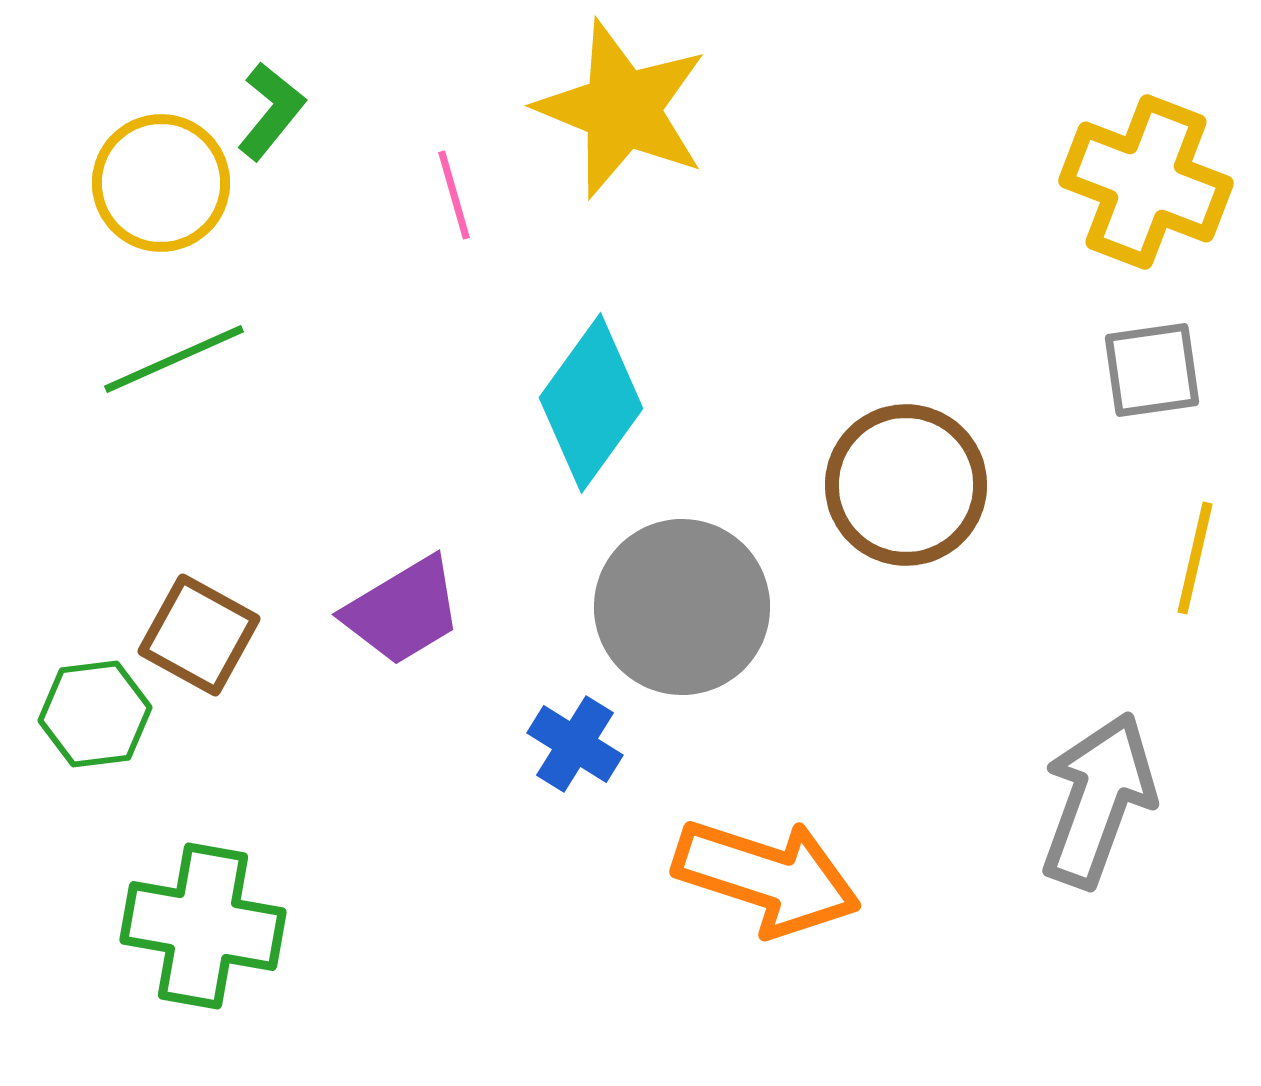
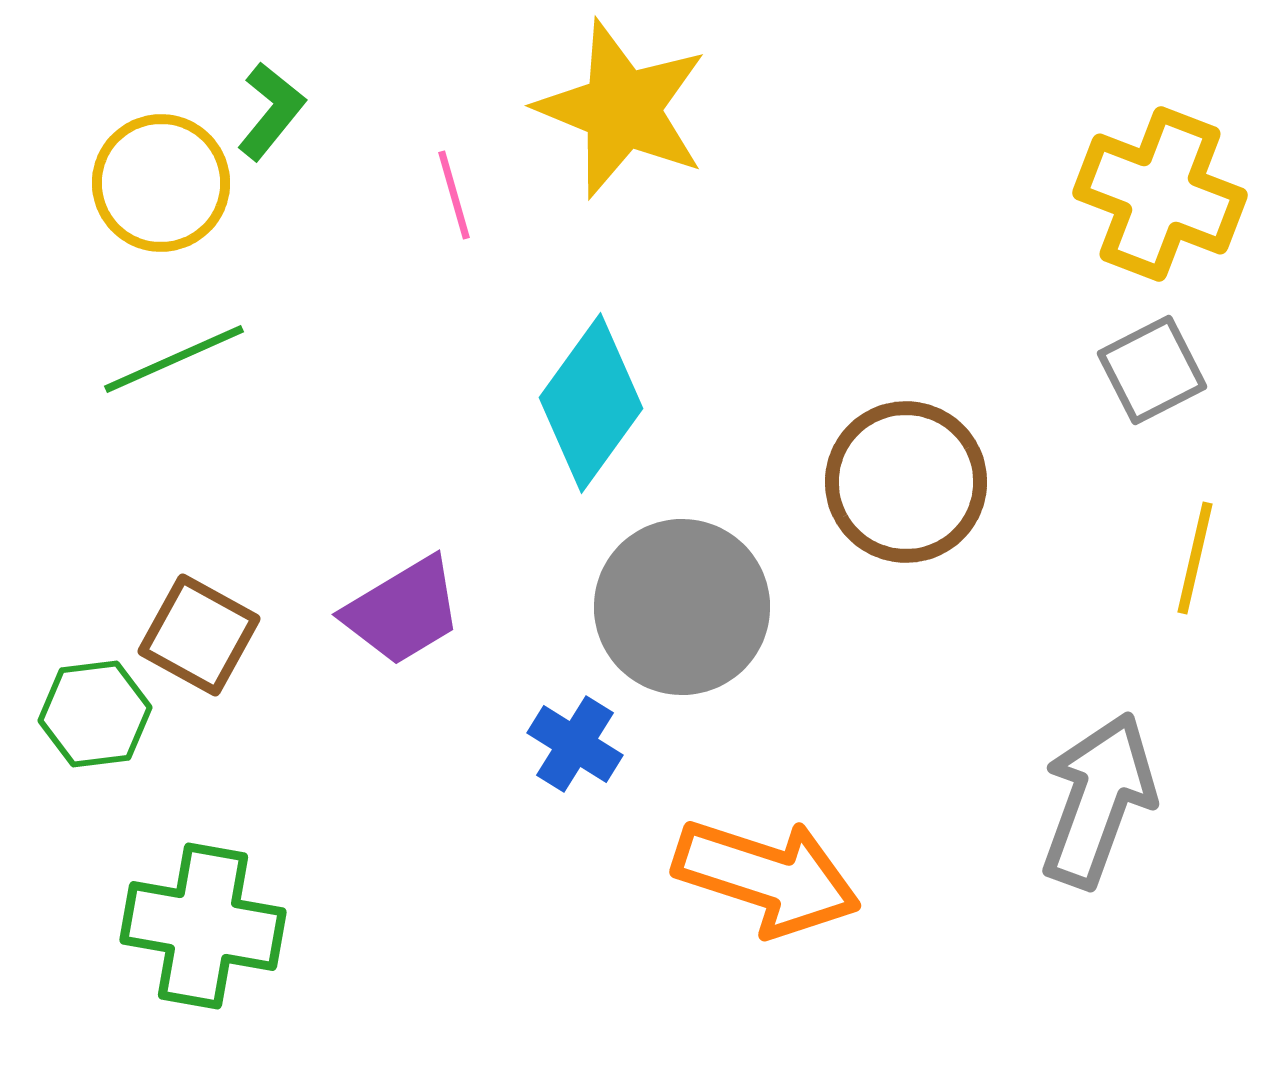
yellow cross: moved 14 px right, 12 px down
gray square: rotated 19 degrees counterclockwise
brown circle: moved 3 px up
